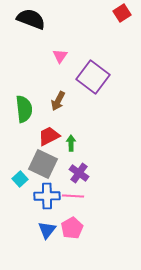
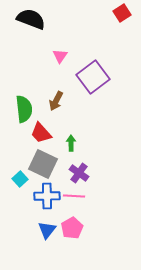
purple square: rotated 16 degrees clockwise
brown arrow: moved 2 px left
red trapezoid: moved 8 px left, 3 px up; rotated 105 degrees counterclockwise
pink line: moved 1 px right
